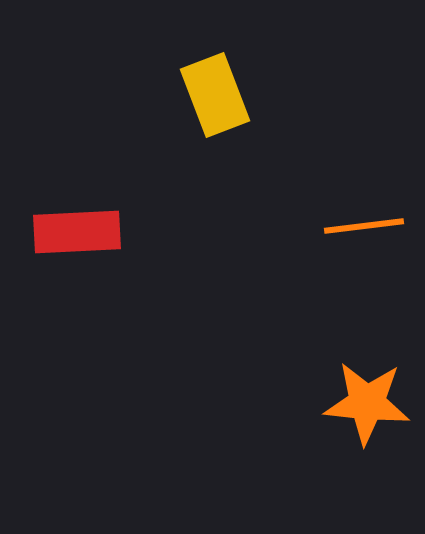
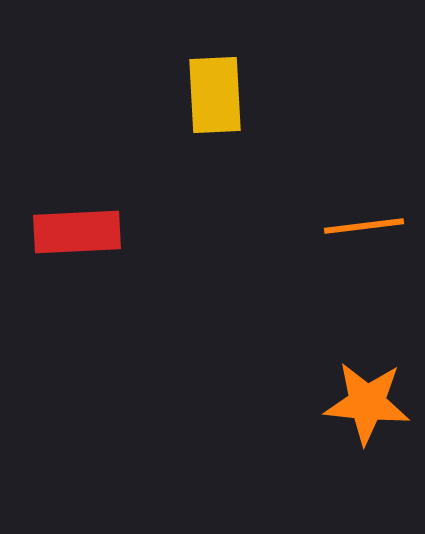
yellow rectangle: rotated 18 degrees clockwise
